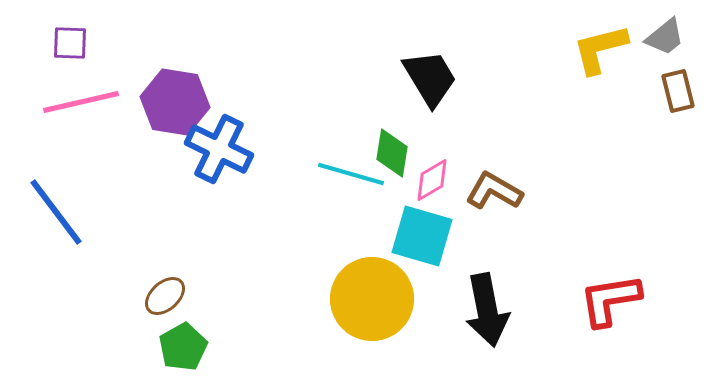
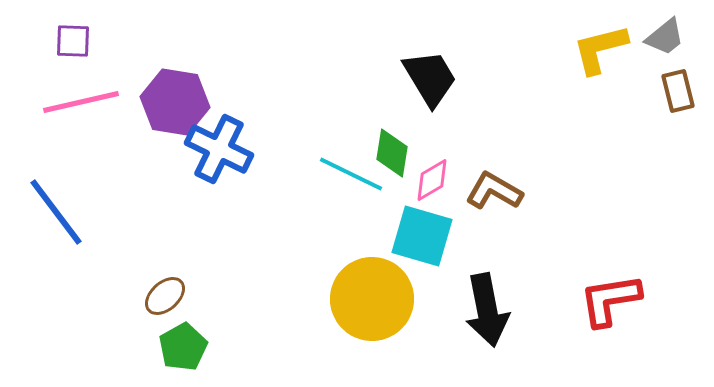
purple square: moved 3 px right, 2 px up
cyan line: rotated 10 degrees clockwise
